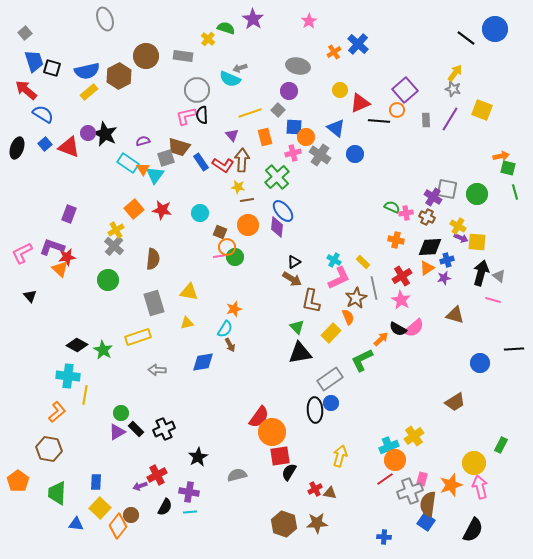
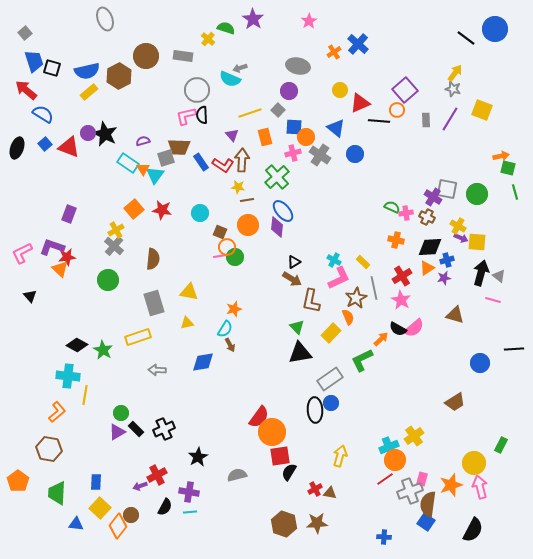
brown trapezoid at (179, 147): rotated 15 degrees counterclockwise
